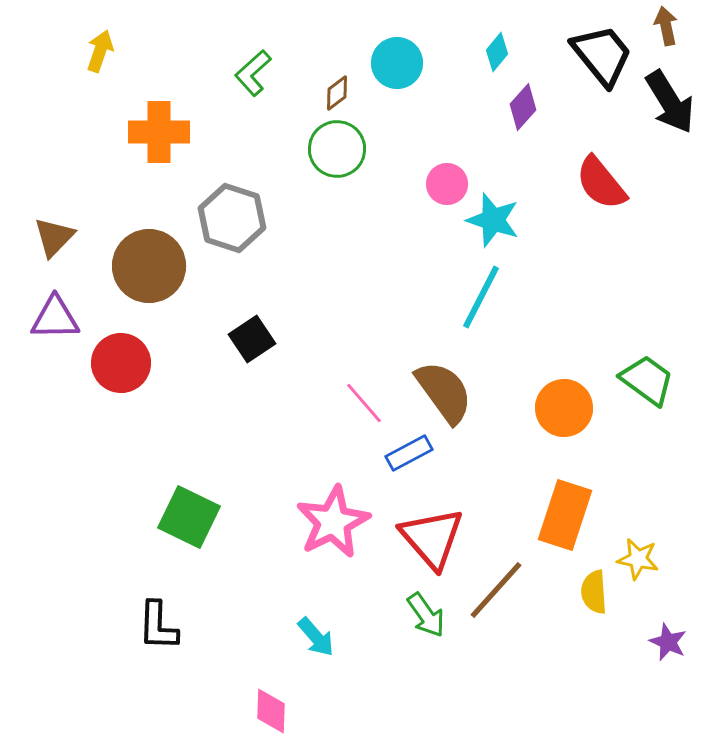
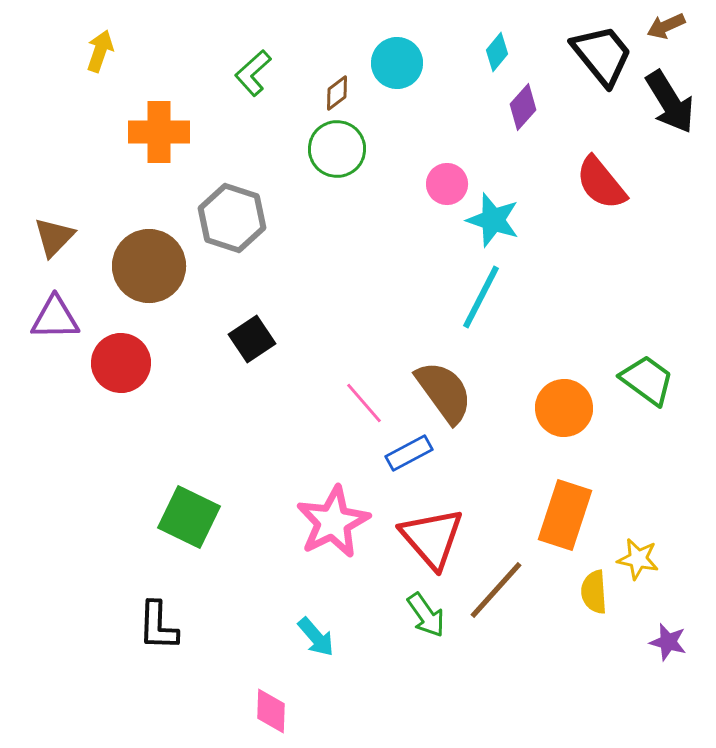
brown arrow: rotated 102 degrees counterclockwise
purple star: rotated 9 degrees counterclockwise
